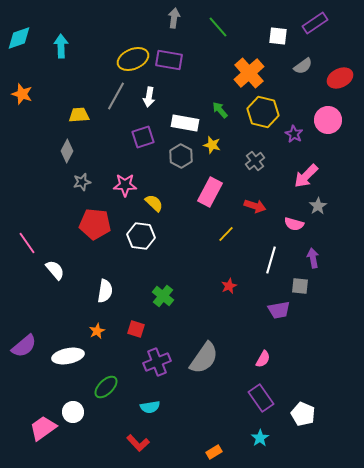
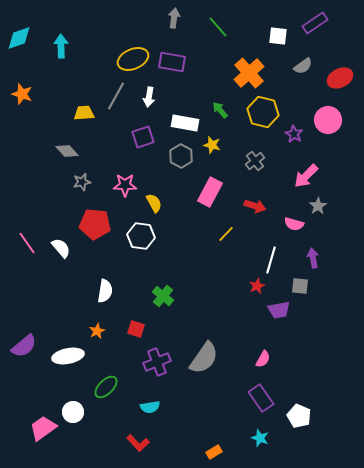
purple rectangle at (169, 60): moved 3 px right, 2 px down
yellow trapezoid at (79, 115): moved 5 px right, 2 px up
gray diamond at (67, 151): rotated 70 degrees counterclockwise
yellow semicircle at (154, 203): rotated 18 degrees clockwise
white semicircle at (55, 270): moved 6 px right, 22 px up
red star at (229, 286): moved 28 px right
white pentagon at (303, 414): moved 4 px left, 2 px down
cyan star at (260, 438): rotated 18 degrees counterclockwise
